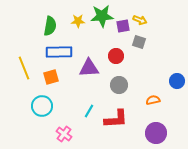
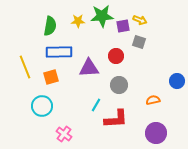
yellow line: moved 1 px right, 1 px up
cyan line: moved 7 px right, 6 px up
